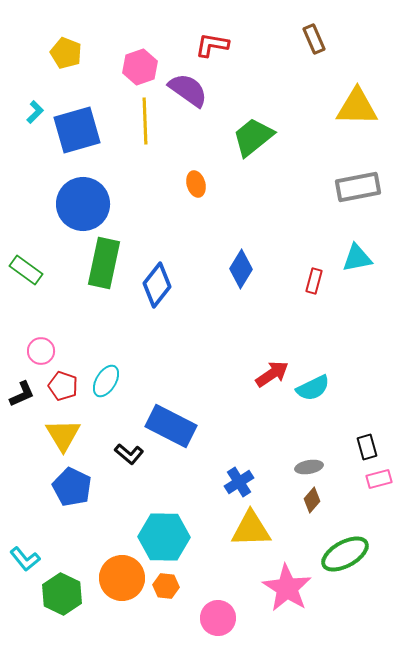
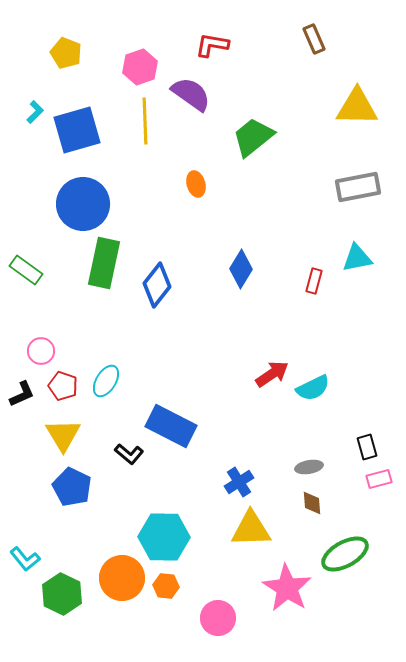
purple semicircle at (188, 90): moved 3 px right, 4 px down
brown diamond at (312, 500): moved 3 px down; rotated 45 degrees counterclockwise
